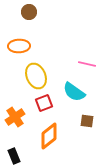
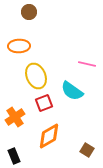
cyan semicircle: moved 2 px left, 1 px up
brown square: moved 29 px down; rotated 24 degrees clockwise
orange diamond: rotated 8 degrees clockwise
